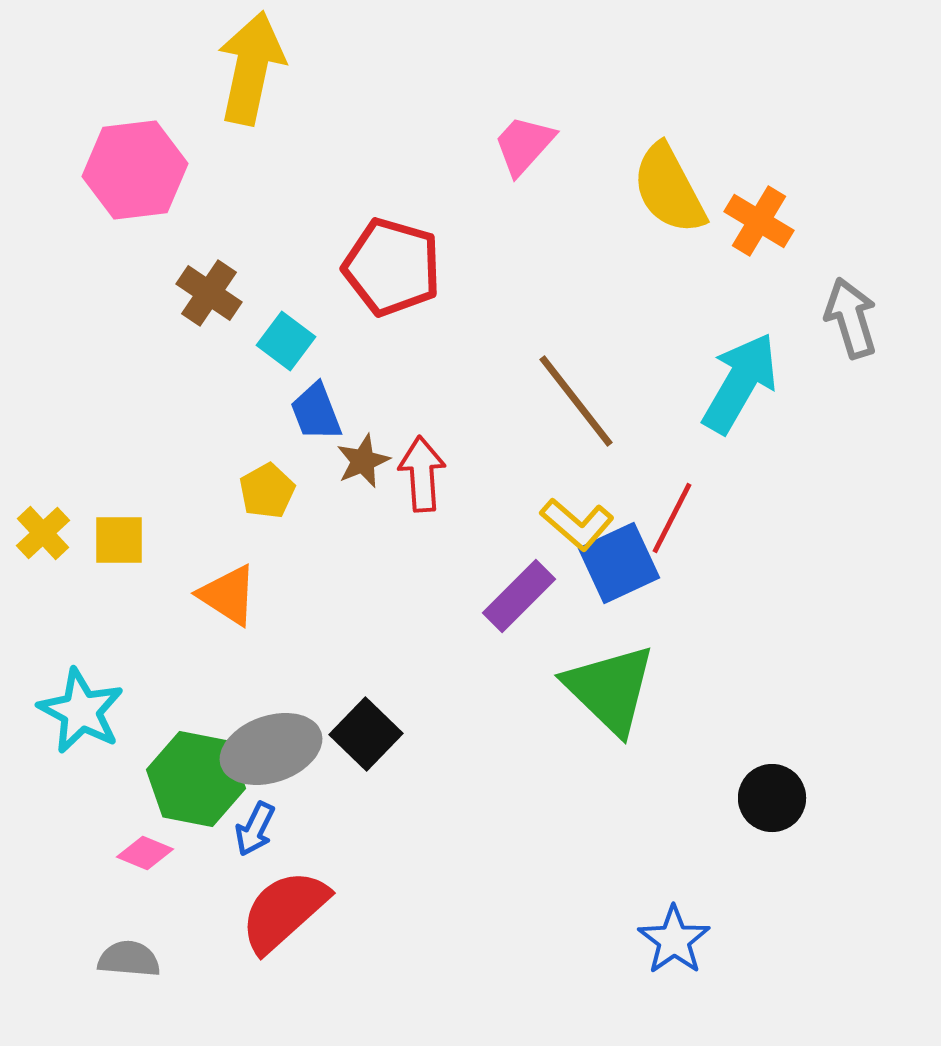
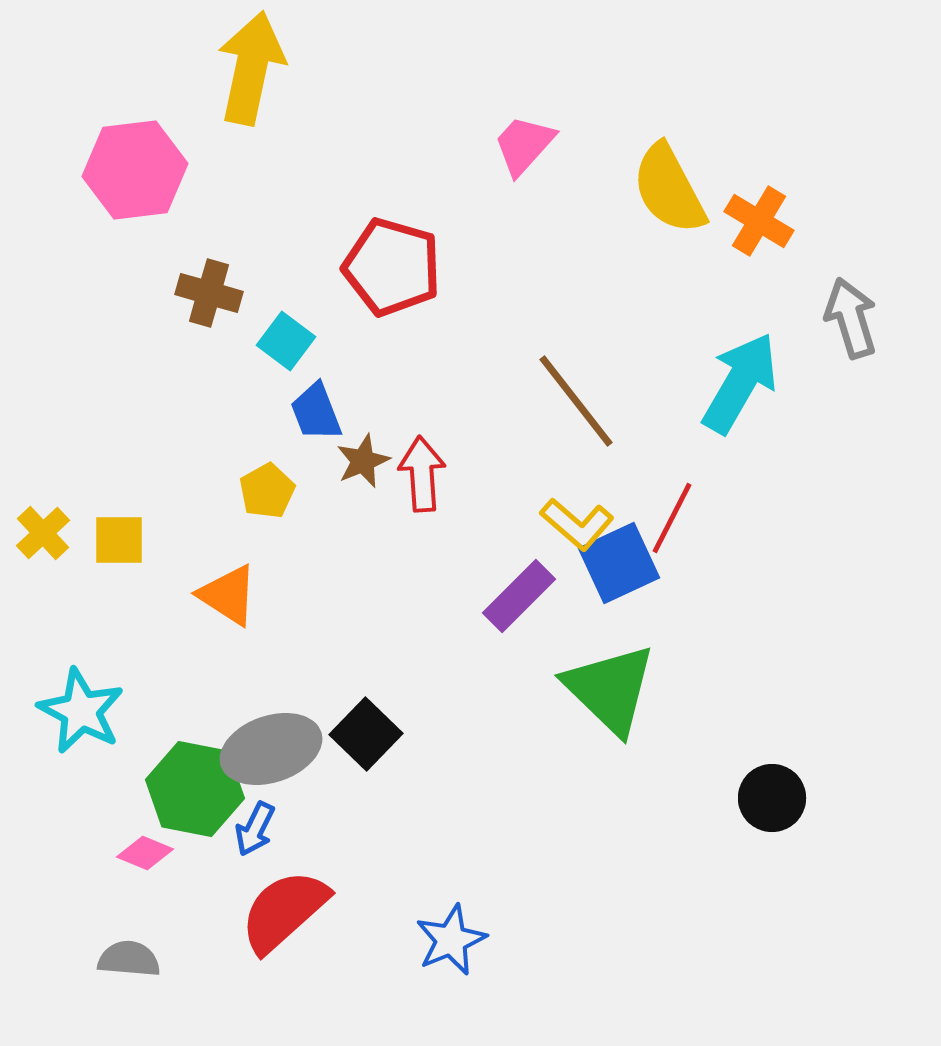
brown cross: rotated 18 degrees counterclockwise
green hexagon: moved 1 px left, 10 px down
blue star: moved 223 px left; rotated 12 degrees clockwise
